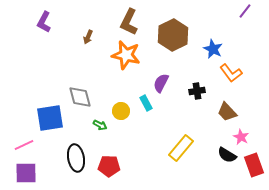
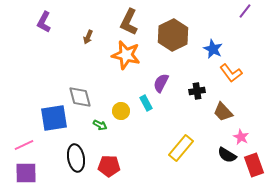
brown trapezoid: moved 4 px left
blue square: moved 4 px right
